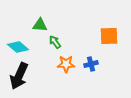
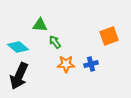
orange square: rotated 18 degrees counterclockwise
